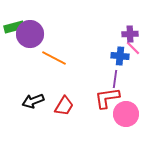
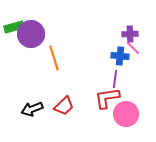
purple circle: moved 1 px right
orange line: rotated 45 degrees clockwise
black arrow: moved 1 px left, 8 px down
red trapezoid: rotated 15 degrees clockwise
